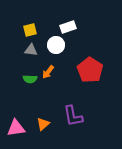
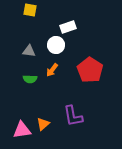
yellow square: moved 20 px up; rotated 24 degrees clockwise
gray triangle: moved 2 px left, 1 px down
orange arrow: moved 4 px right, 2 px up
pink triangle: moved 6 px right, 2 px down
